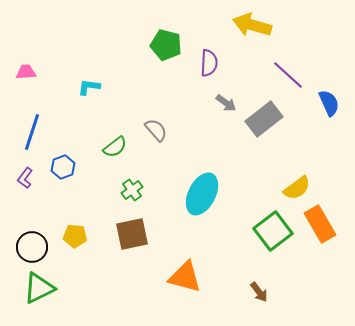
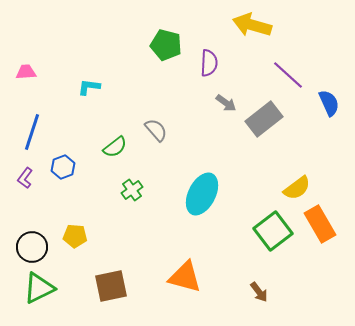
brown square: moved 21 px left, 52 px down
